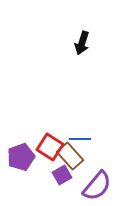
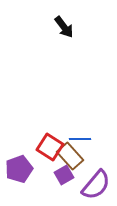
black arrow: moved 18 px left, 16 px up; rotated 55 degrees counterclockwise
purple pentagon: moved 2 px left, 12 px down
purple square: moved 2 px right
purple semicircle: moved 1 px left, 1 px up
